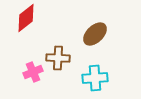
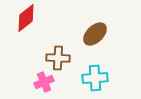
pink cross: moved 11 px right, 10 px down
